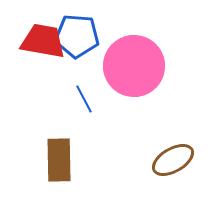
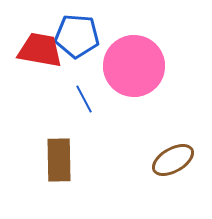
red trapezoid: moved 3 px left, 9 px down
